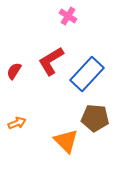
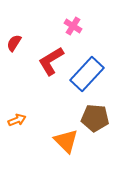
pink cross: moved 5 px right, 10 px down
red semicircle: moved 28 px up
orange arrow: moved 3 px up
